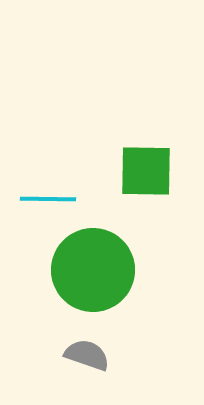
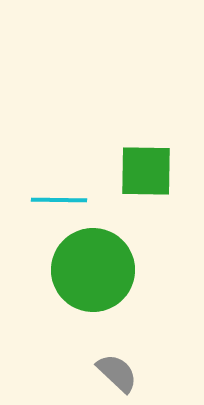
cyan line: moved 11 px right, 1 px down
gray semicircle: moved 30 px right, 18 px down; rotated 24 degrees clockwise
